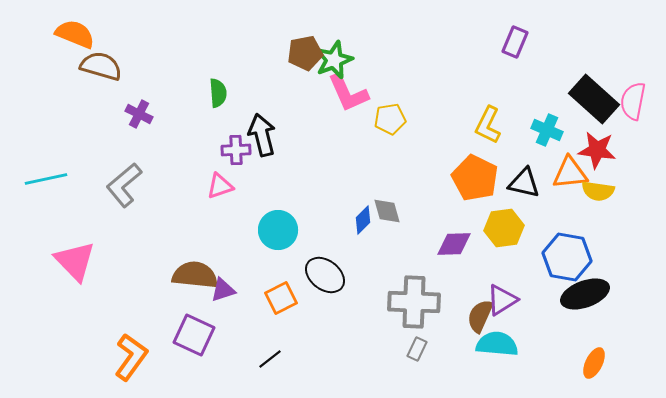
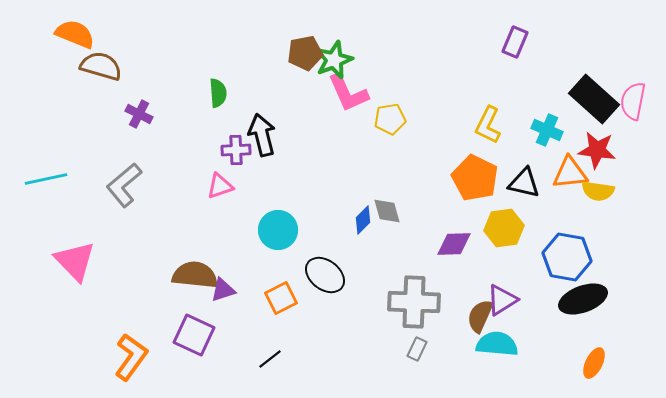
black ellipse at (585, 294): moved 2 px left, 5 px down
